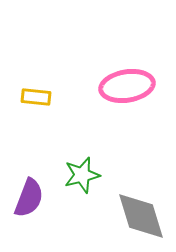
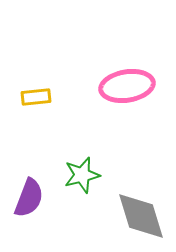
yellow rectangle: rotated 12 degrees counterclockwise
